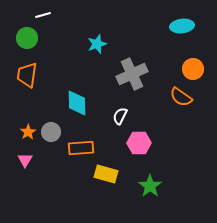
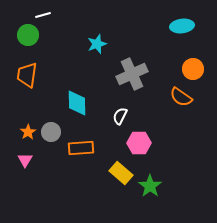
green circle: moved 1 px right, 3 px up
yellow rectangle: moved 15 px right, 1 px up; rotated 25 degrees clockwise
